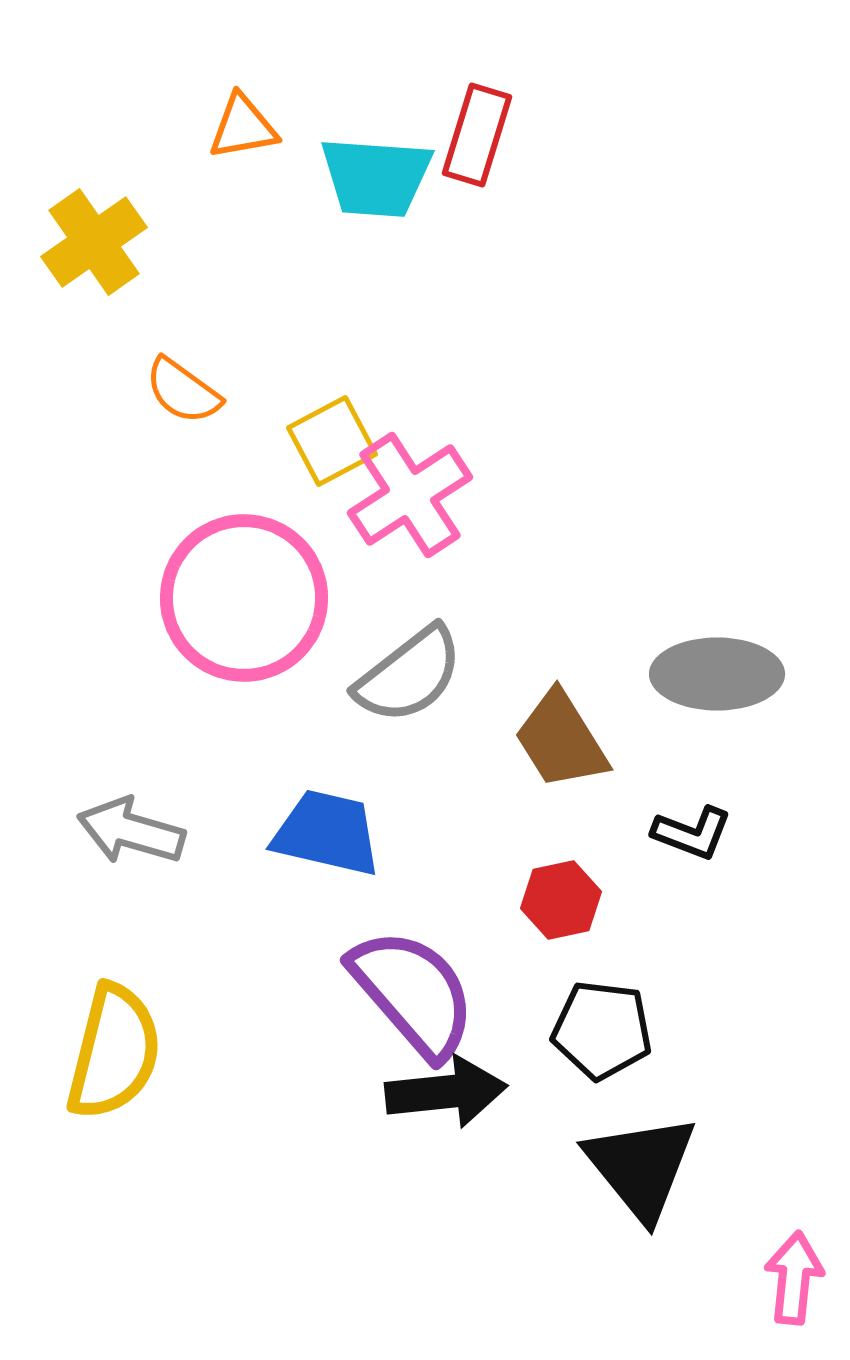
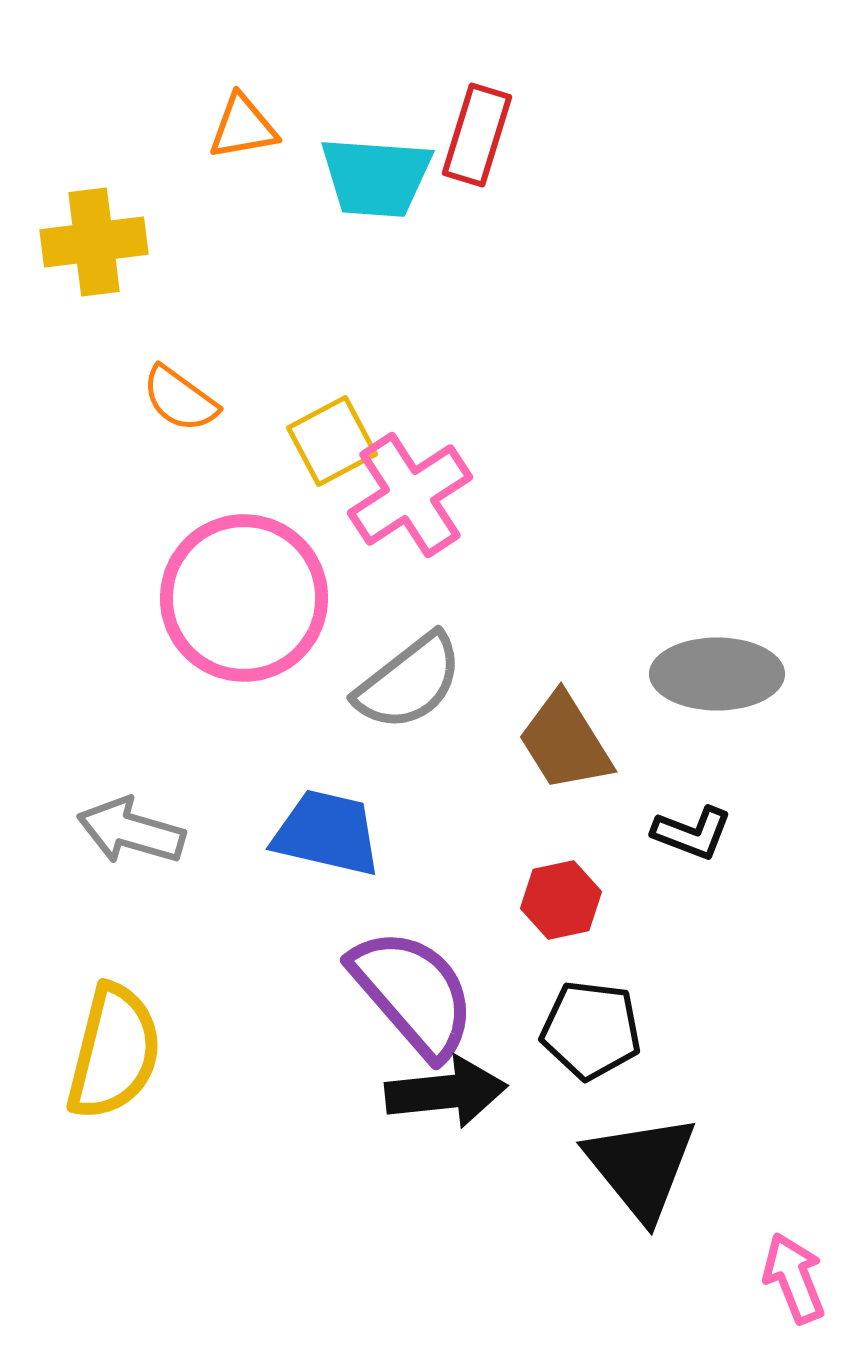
yellow cross: rotated 28 degrees clockwise
orange semicircle: moved 3 px left, 8 px down
gray semicircle: moved 7 px down
brown trapezoid: moved 4 px right, 2 px down
black pentagon: moved 11 px left
pink arrow: rotated 28 degrees counterclockwise
